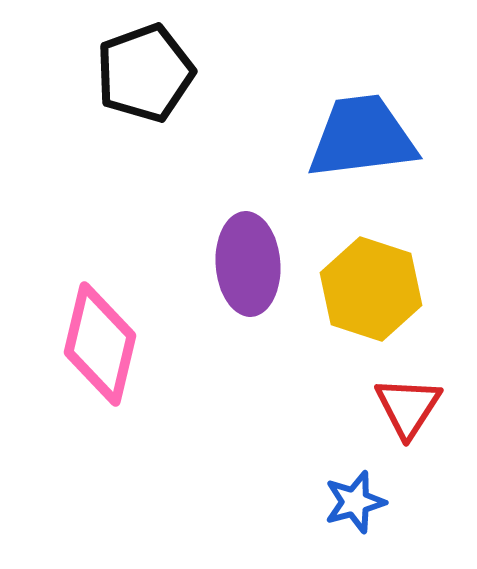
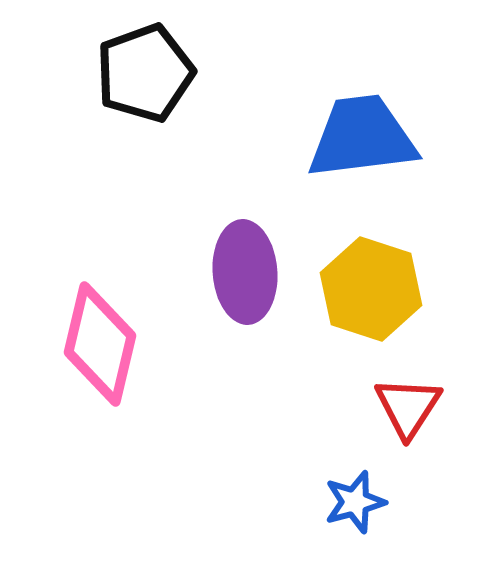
purple ellipse: moved 3 px left, 8 px down
